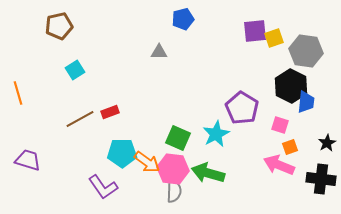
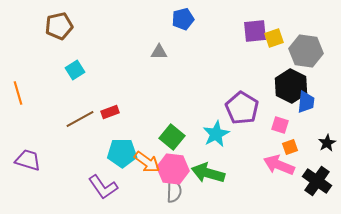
green square: moved 6 px left, 1 px up; rotated 15 degrees clockwise
black cross: moved 4 px left, 2 px down; rotated 28 degrees clockwise
